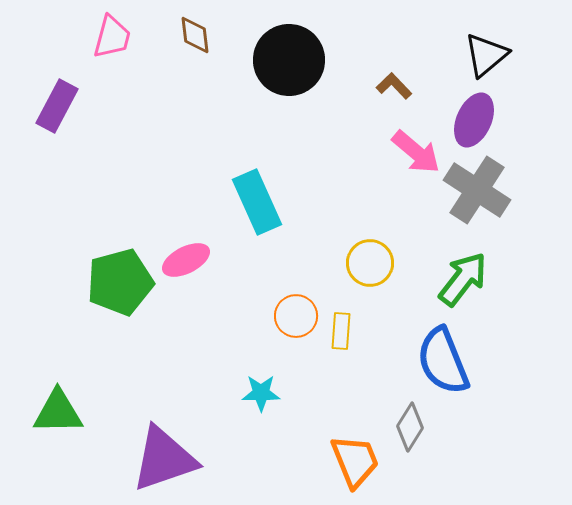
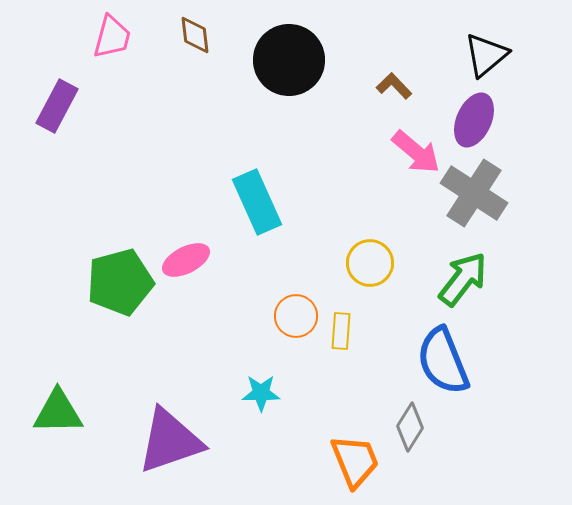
gray cross: moved 3 px left, 3 px down
purple triangle: moved 6 px right, 18 px up
